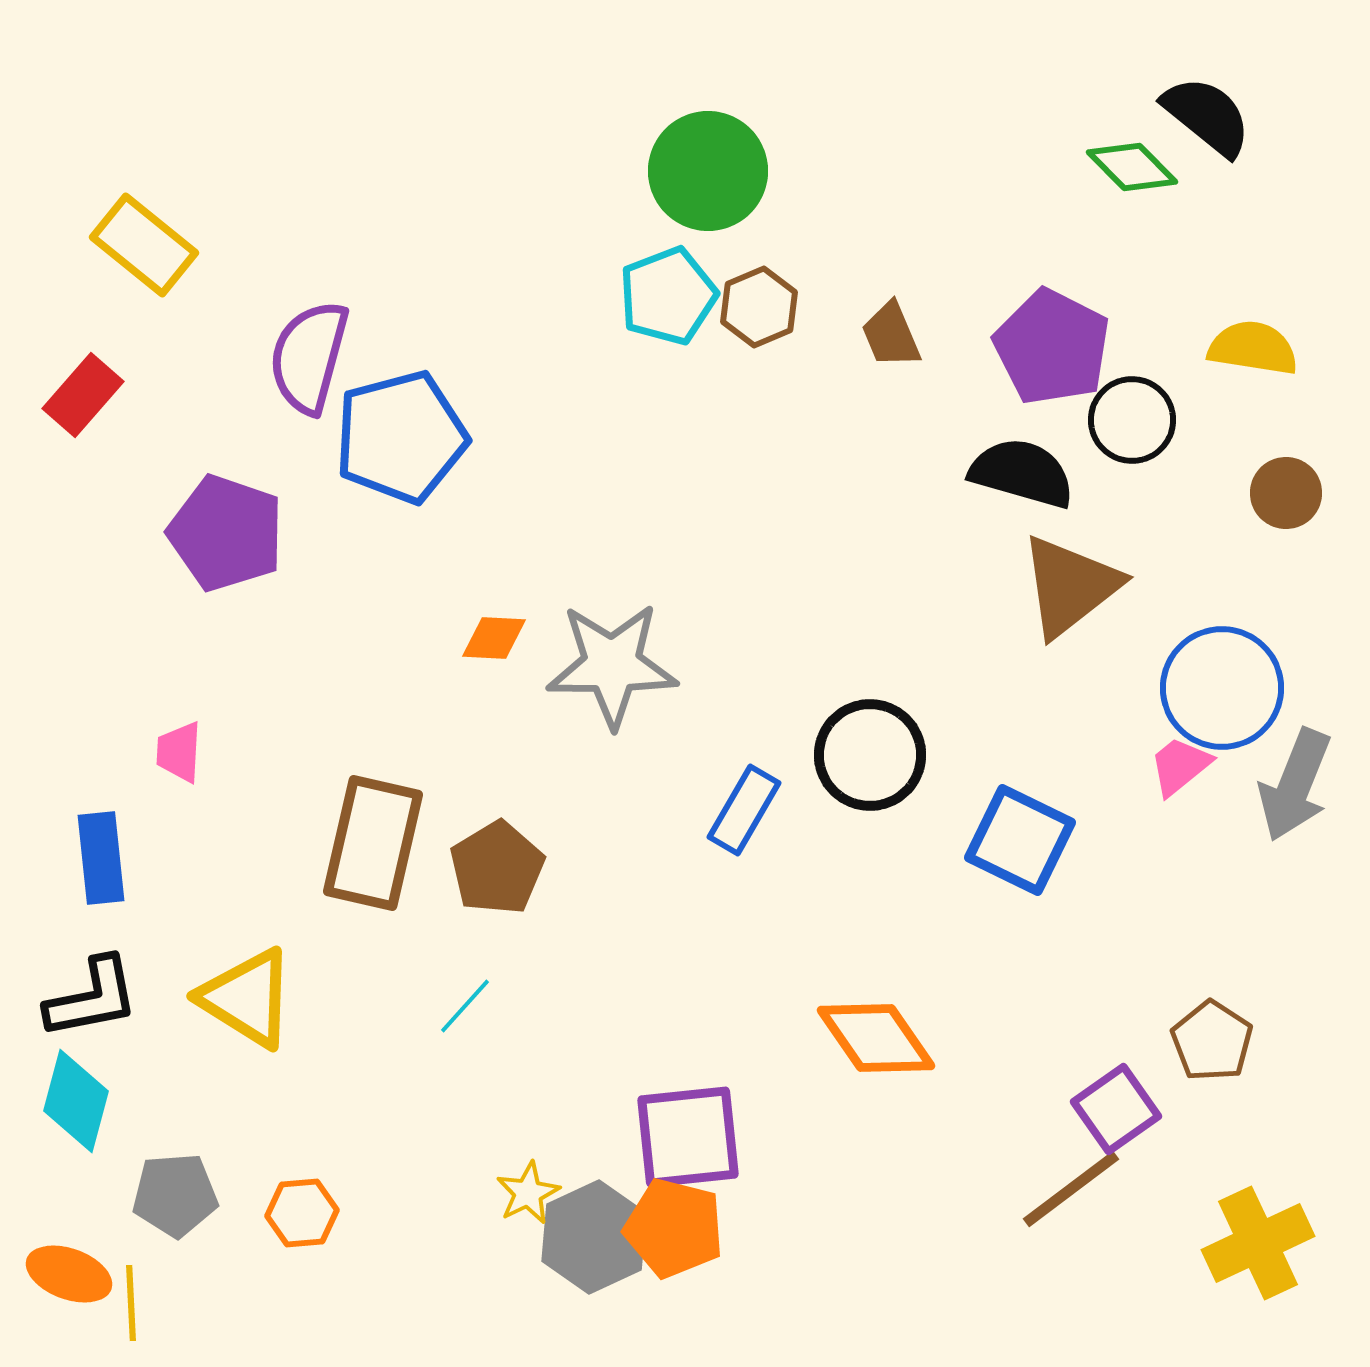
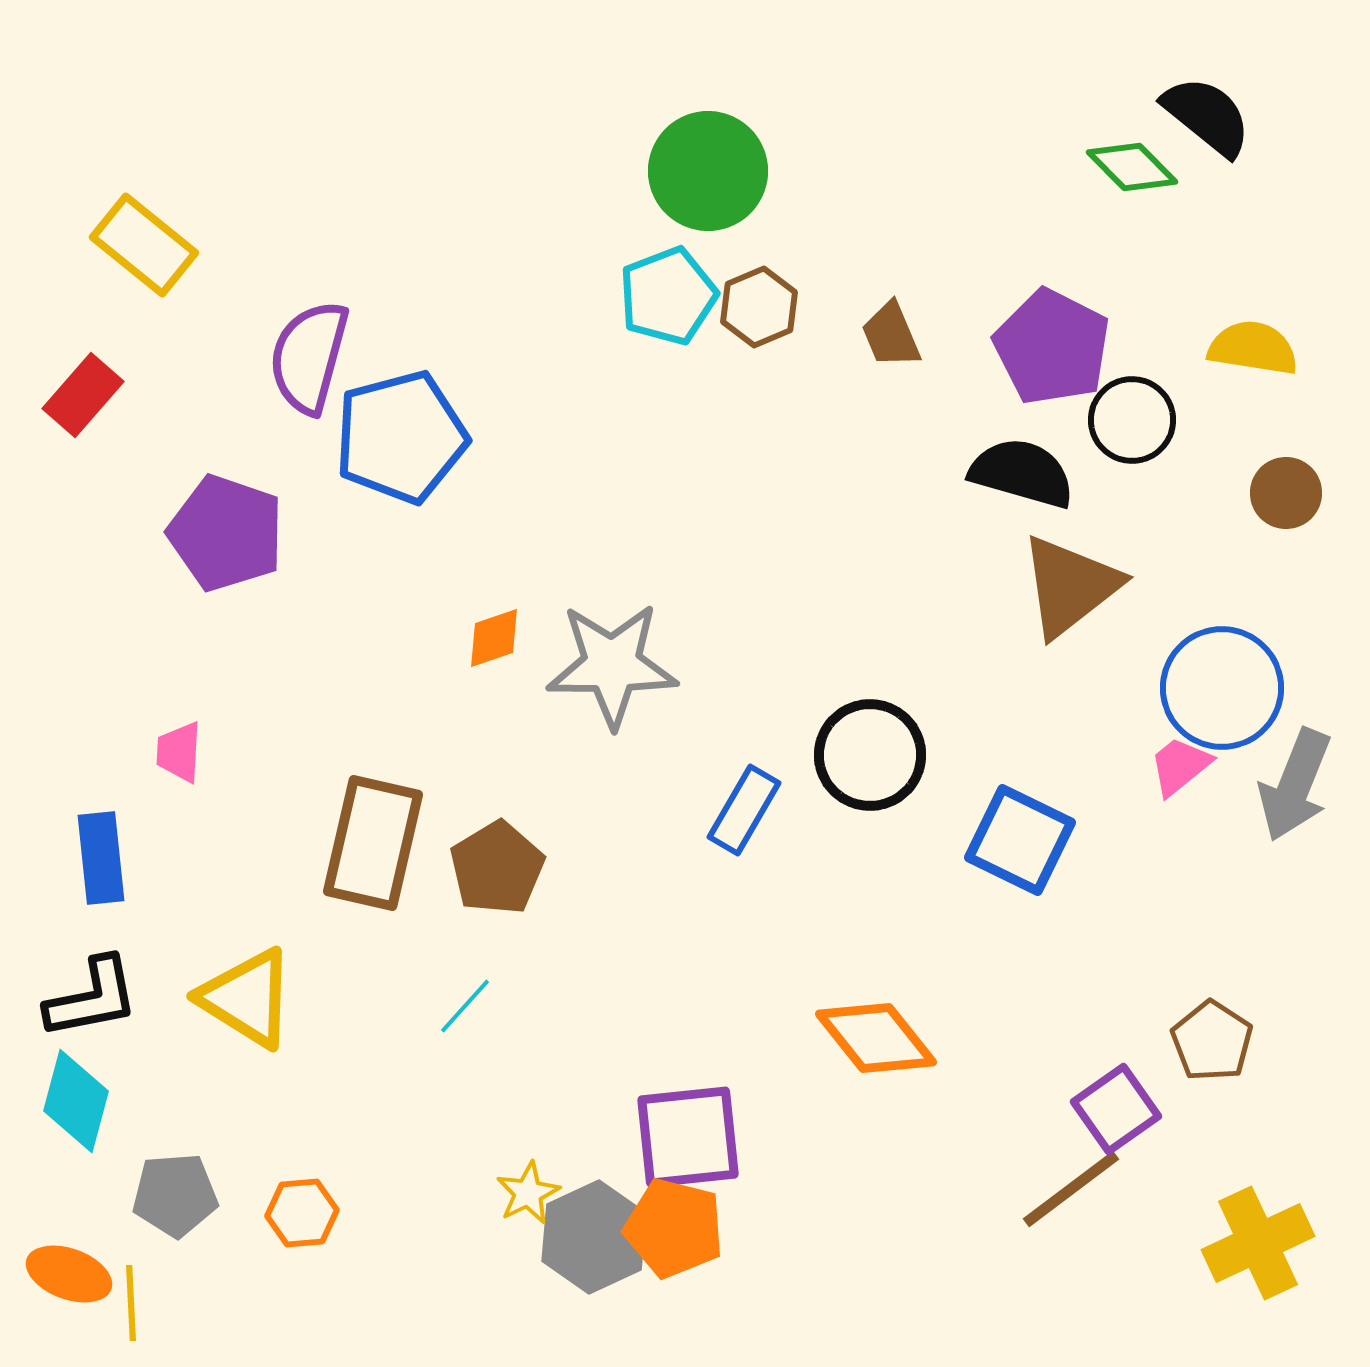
orange diamond at (494, 638): rotated 22 degrees counterclockwise
orange diamond at (876, 1038): rotated 4 degrees counterclockwise
